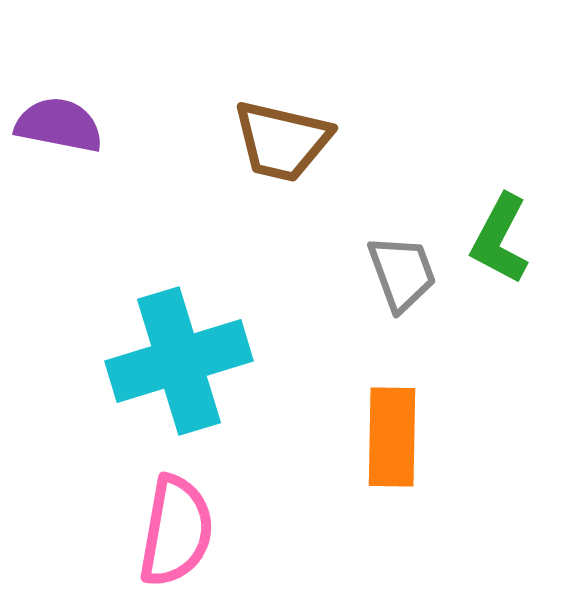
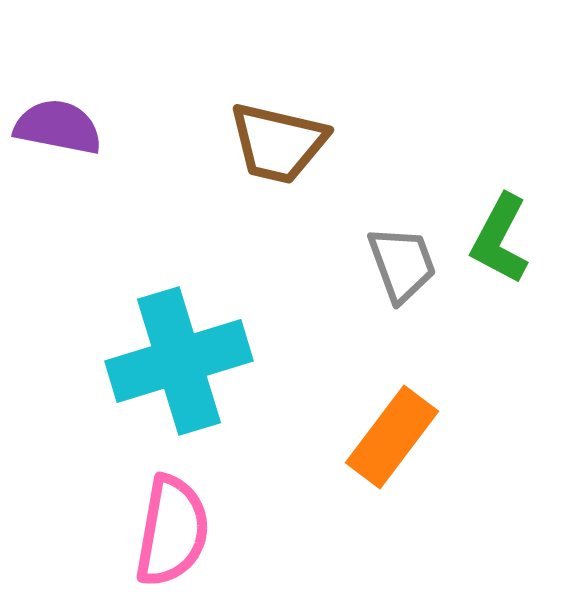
purple semicircle: moved 1 px left, 2 px down
brown trapezoid: moved 4 px left, 2 px down
gray trapezoid: moved 9 px up
orange rectangle: rotated 36 degrees clockwise
pink semicircle: moved 4 px left
